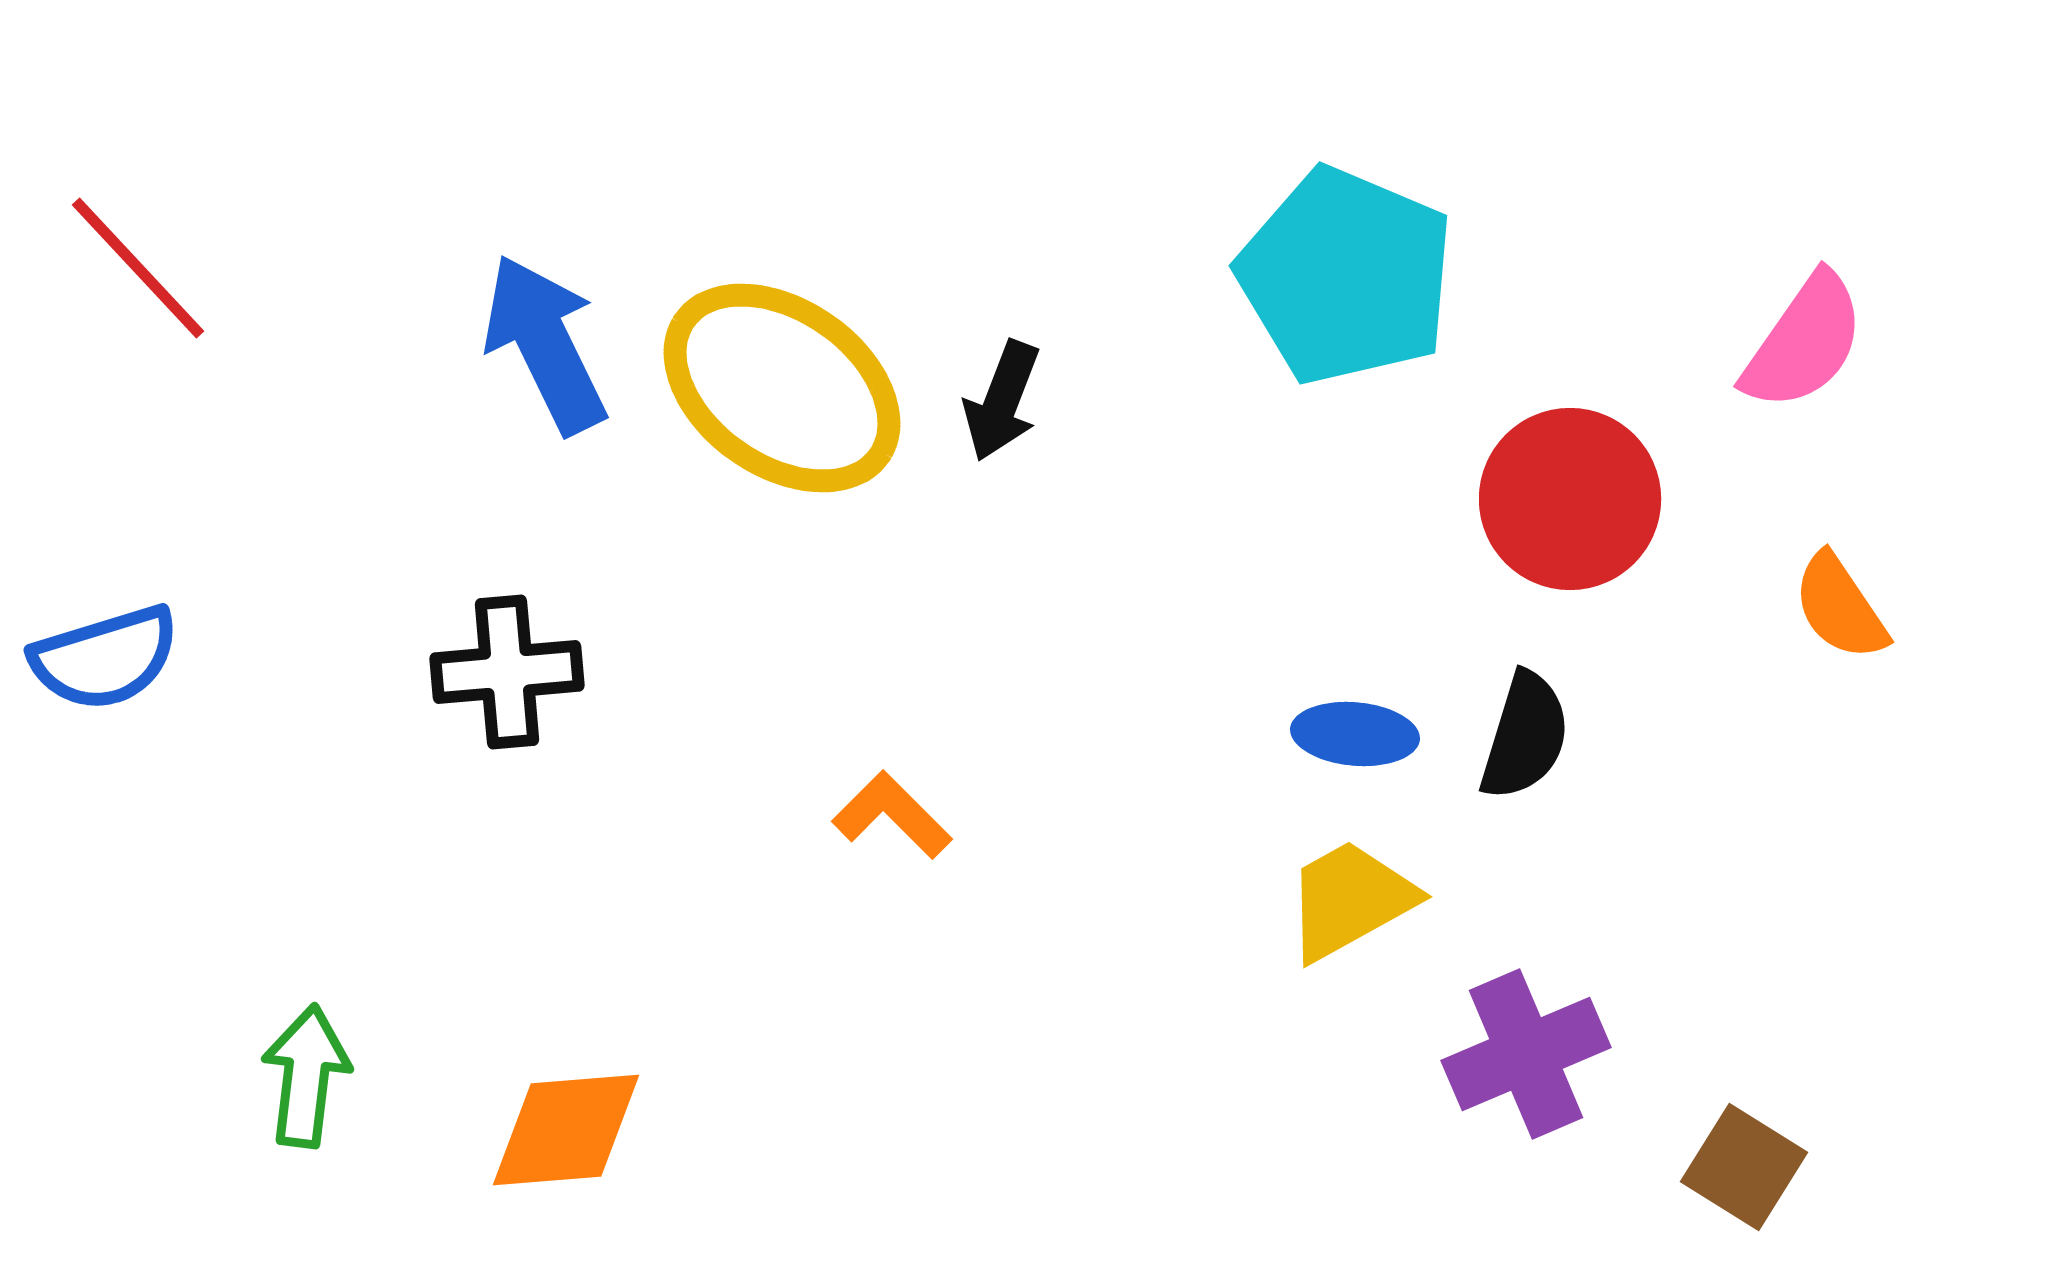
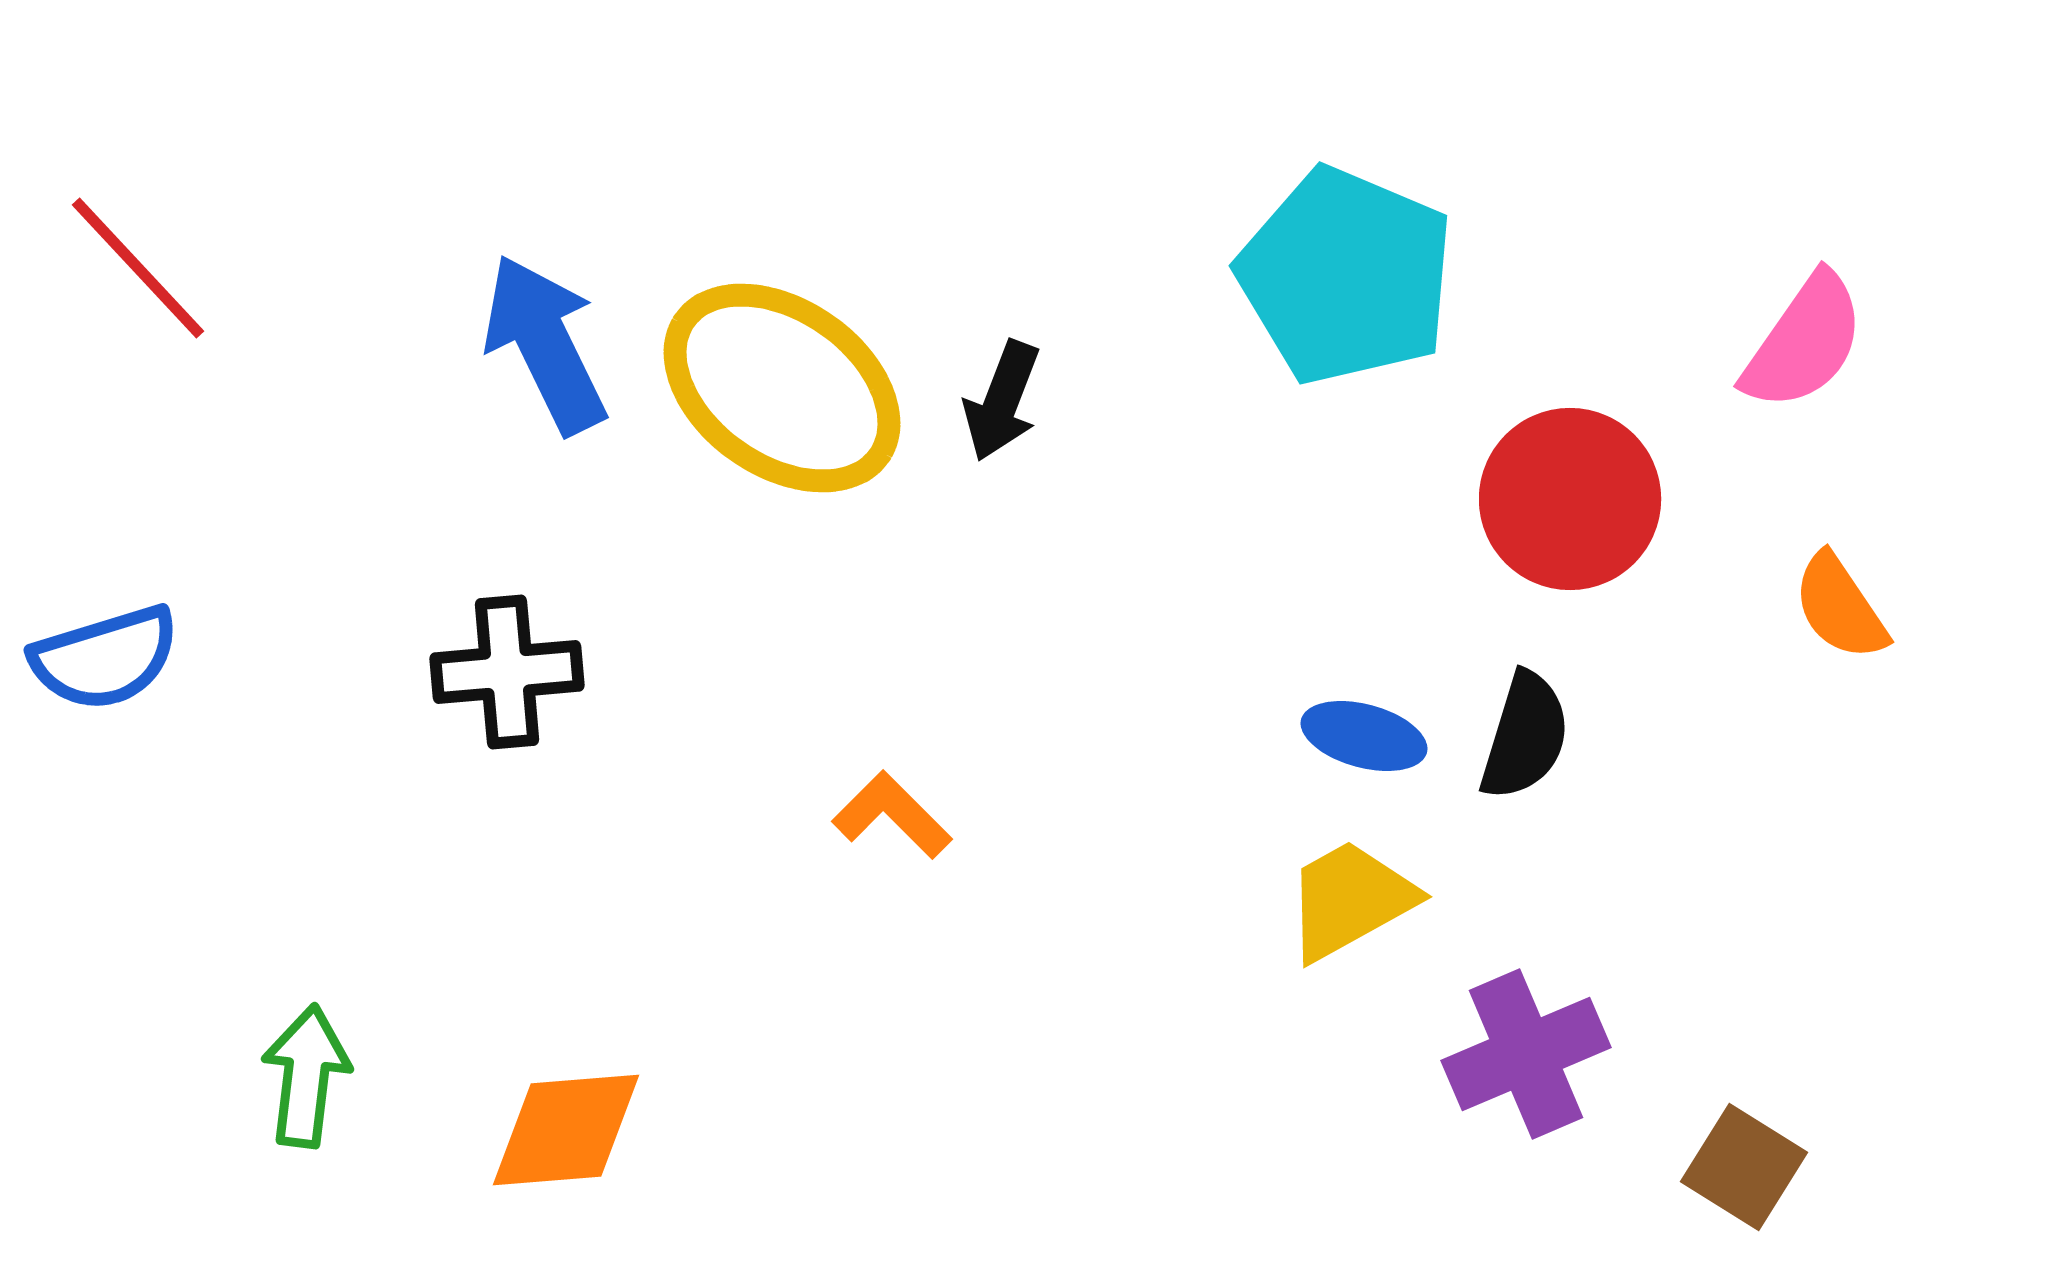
blue ellipse: moved 9 px right, 2 px down; rotated 10 degrees clockwise
